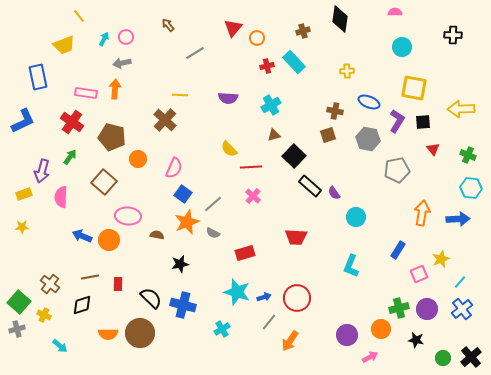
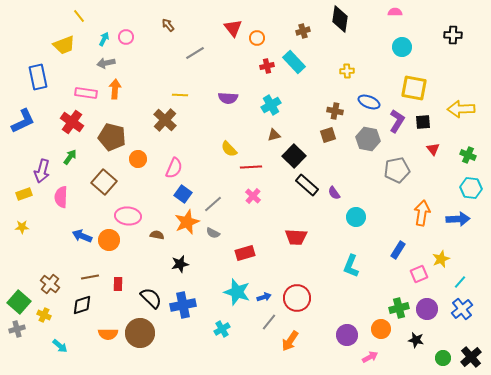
red triangle at (233, 28): rotated 18 degrees counterclockwise
gray arrow at (122, 63): moved 16 px left
black rectangle at (310, 186): moved 3 px left, 1 px up
blue cross at (183, 305): rotated 25 degrees counterclockwise
